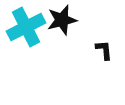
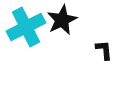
black star: rotated 12 degrees counterclockwise
